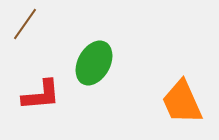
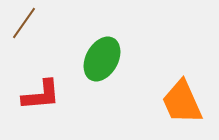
brown line: moved 1 px left, 1 px up
green ellipse: moved 8 px right, 4 px up
